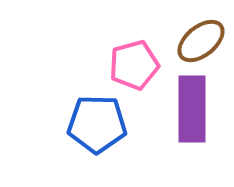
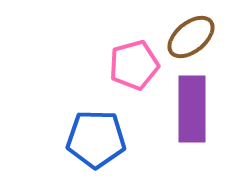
brown ellipse: moved 10 px left, 4 px up
blue pentagon: moved 1 px left, 15 px down
